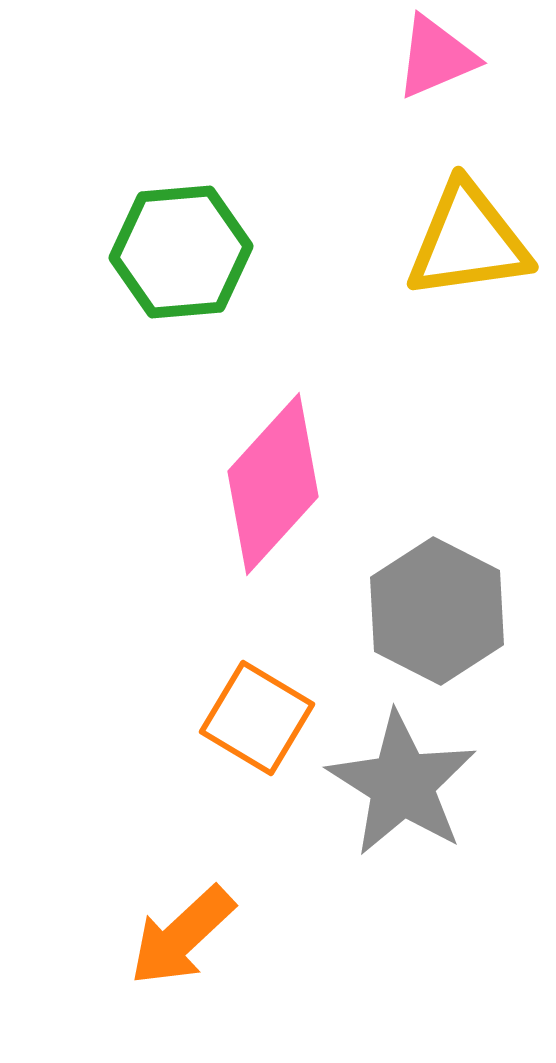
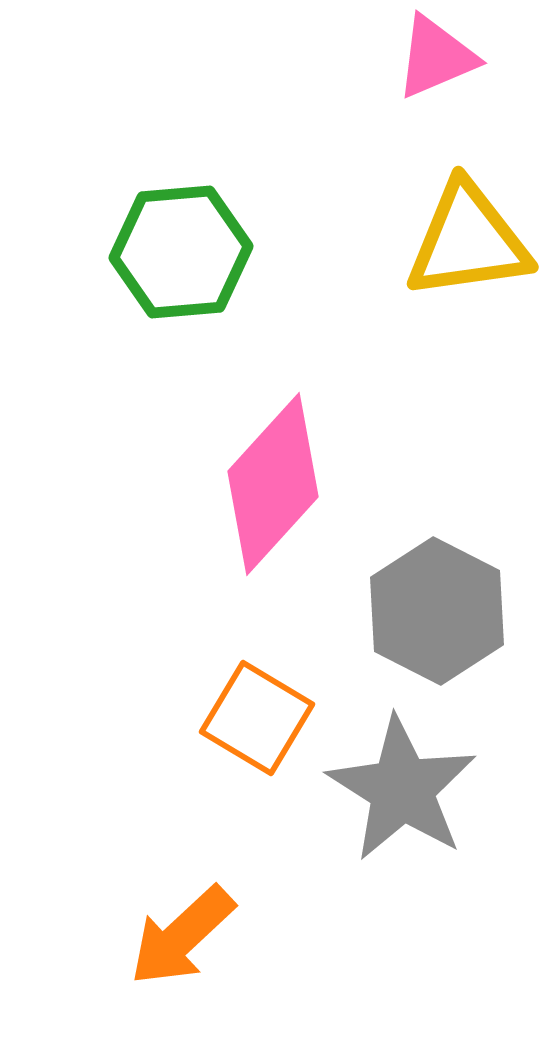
gray star: moved 5 px down
